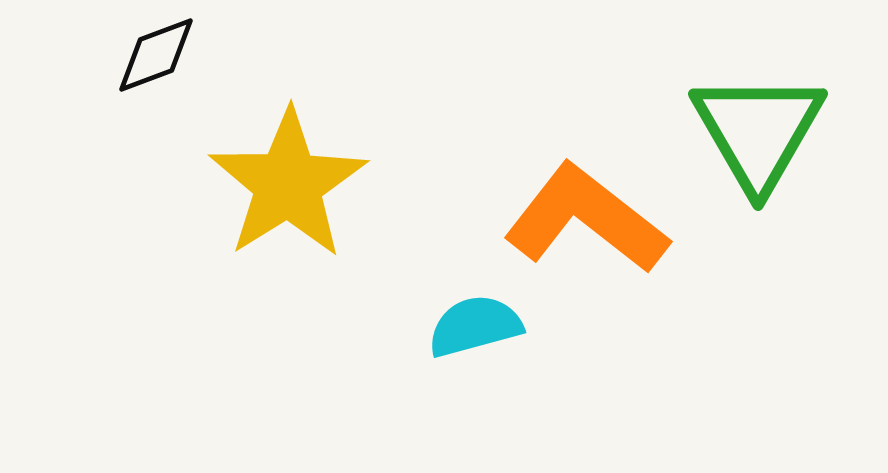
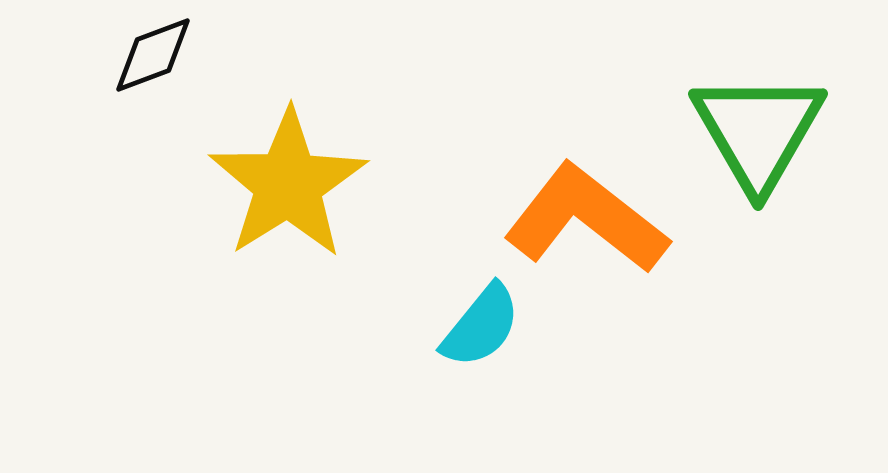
black diamond: moved 3 px left
cyan semicircle: moved 6 px right; rotated 144 degrees clockwise
